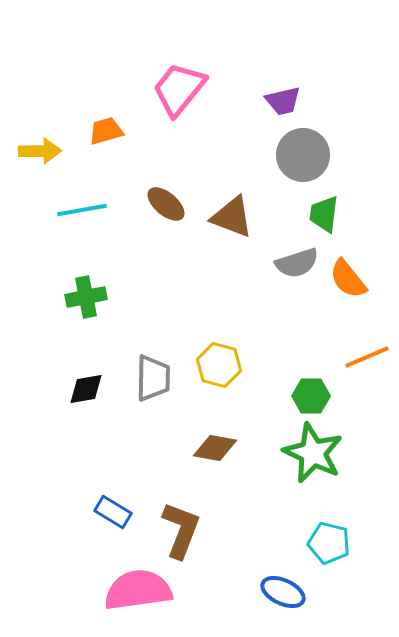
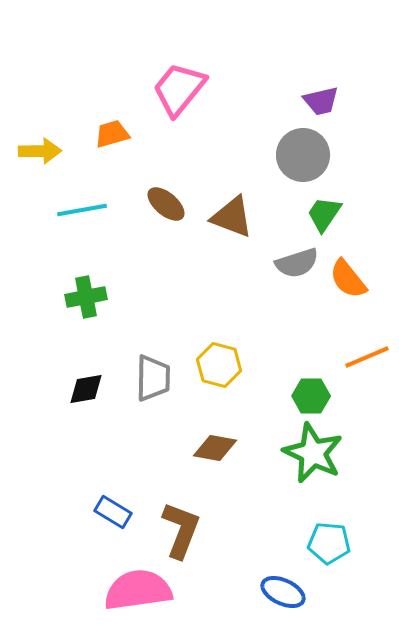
purple trapezoid: moved 38 px right
orange trapezoid: moved 6 px right, 3 px down
green trapezoid: rotated 27 degrees clockwise
cyan pentagon: rotated 9 degrees counterclockwise
